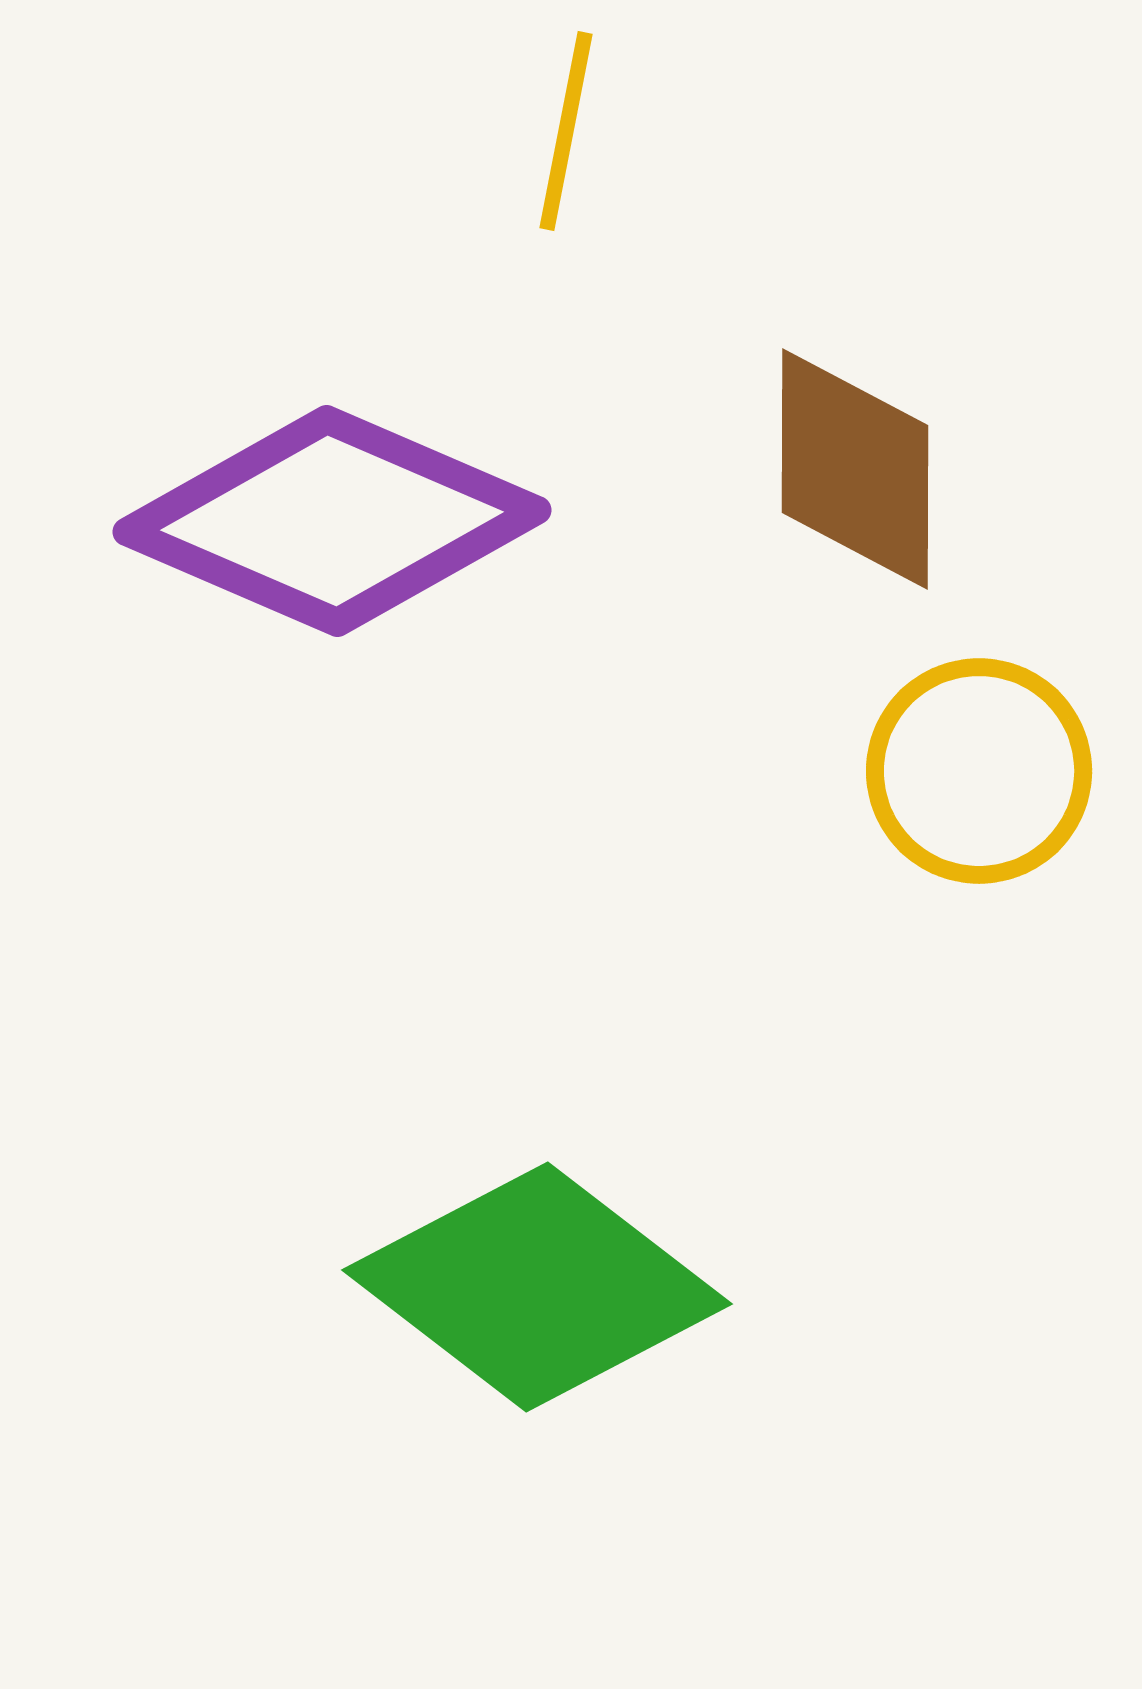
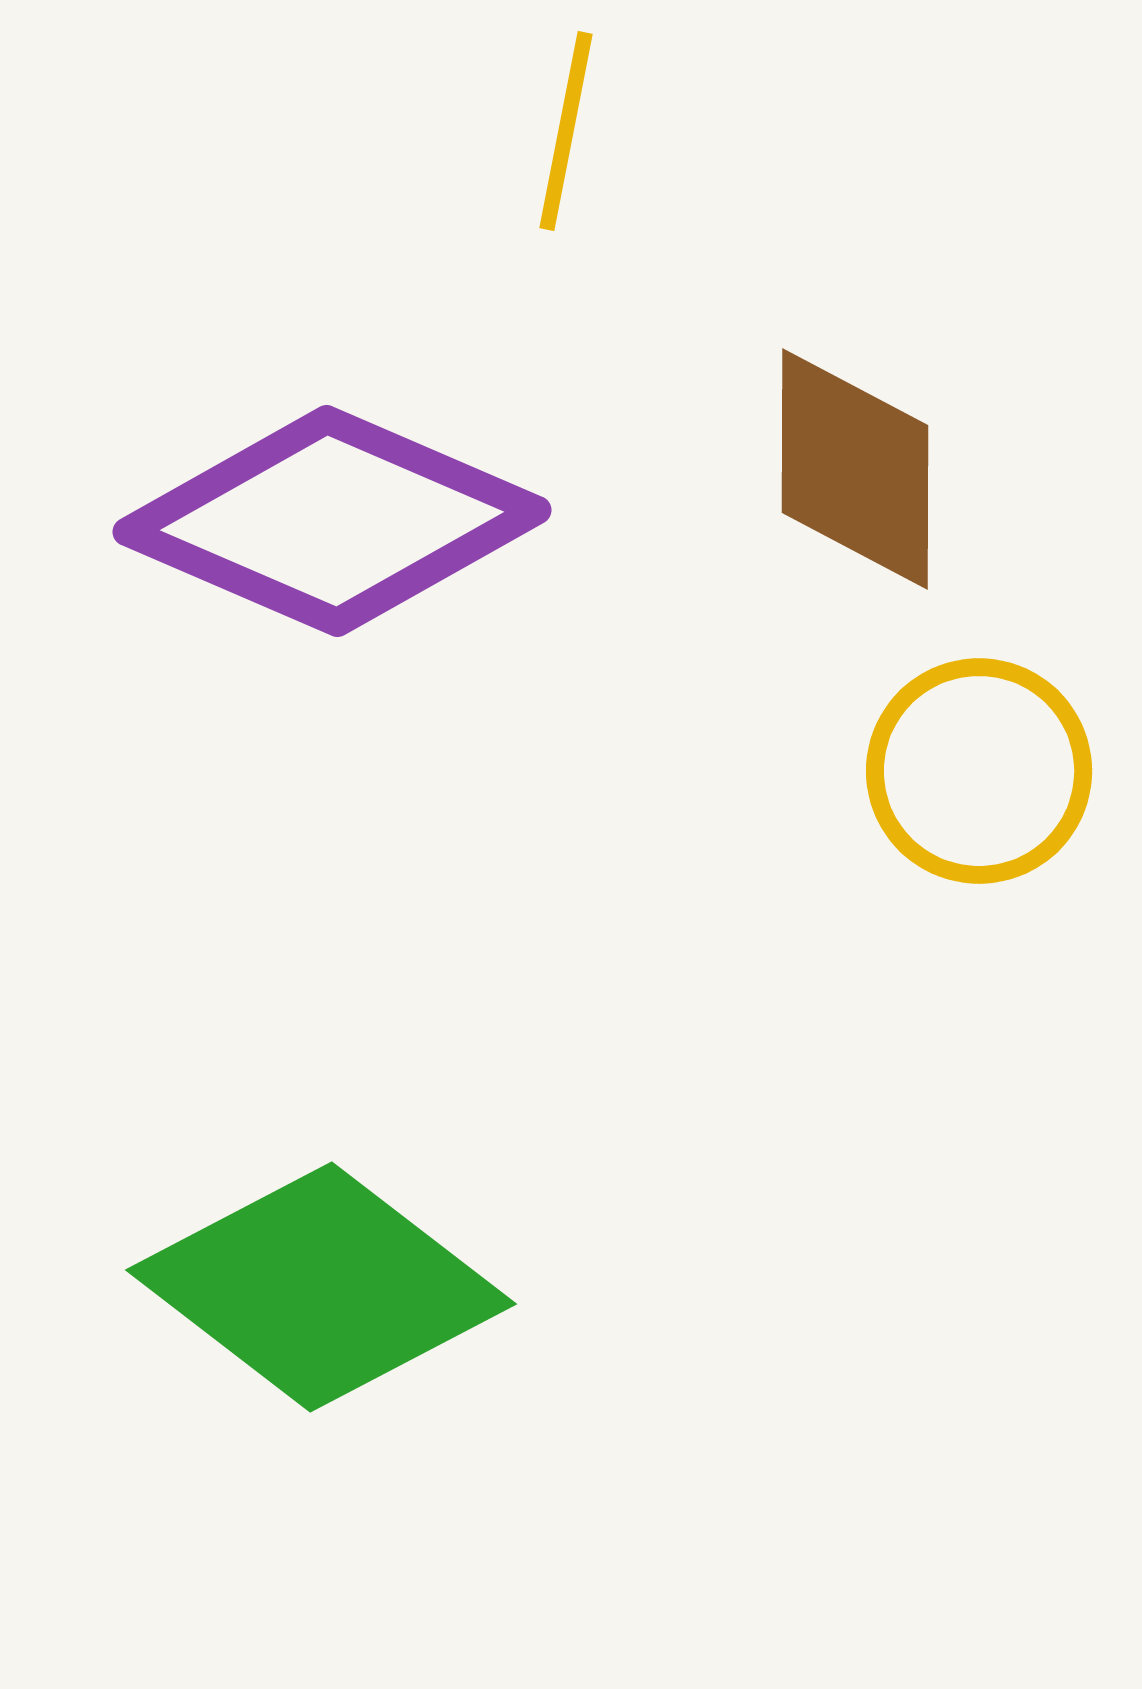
green diamond: moved 216 px left
